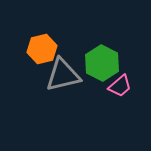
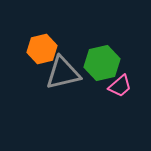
green hexagon: rotated 20 degrees clockwise
gray triangle: moved 2 px up
